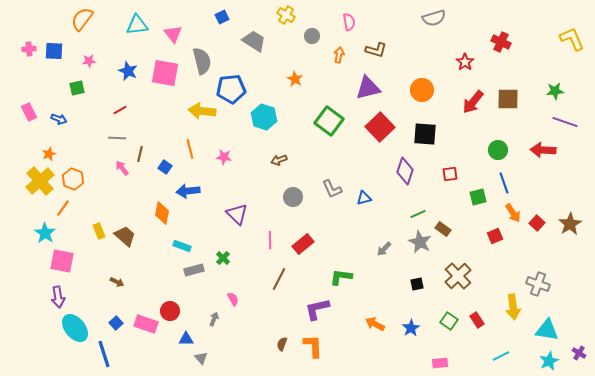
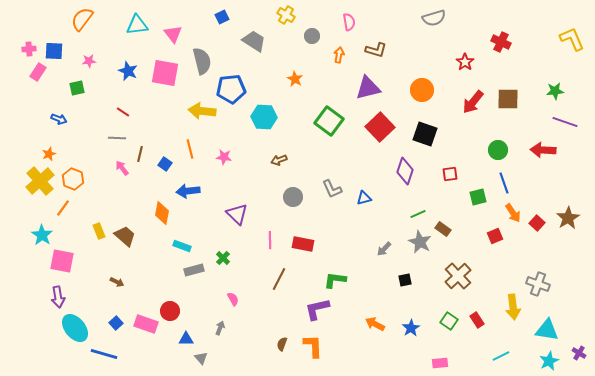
red line at (120, 110): moved 3 px right, 2 px down; rotated 64 degrees clockwise
pink rectangle at (29, 112): moved 9 px right, 40 px up; rotated 60 degrees clockwise
cyan hexagon at (264, 117): rotated 15 degrees counterclockwise
black square at (425, 134): rotated 15 degrees clockwise
blue square at (165, 167): moved 3 px up
brown star at (570, 224): moved 2 px left, 6 px up
cyan star at (45, 233): moved 3 px left, 2 px down
red rectangle at (303, 244): rotated 50 degrees clockwise
green L-shape at (341, 277): moved 6 px left, 3 px down
black square at (417, 284): moved 12 px left, 4 px up
gray arrow at (214, 319): moved 6 px right, 9 px down
blue line at (104, 354): rotated 56 degrees counterclockwise
